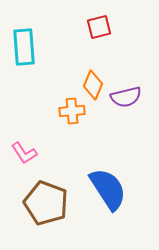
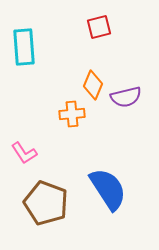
orange cross: moved 3 px down
